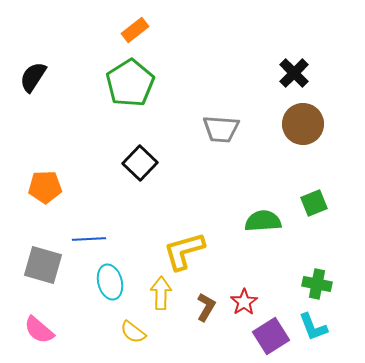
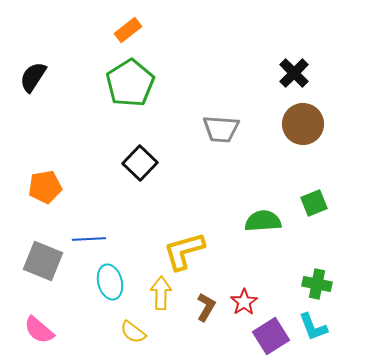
orange rectangle: moved 7 px left
orange pentagon: rotated 8 degrees counterclockwise
gray square: moved 4 px up; rotated 6 degrees clockwise
